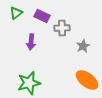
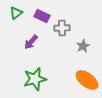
purple arrow: rotated 35 degrees clockwise
green star: moved 6 px right, 4 px up
